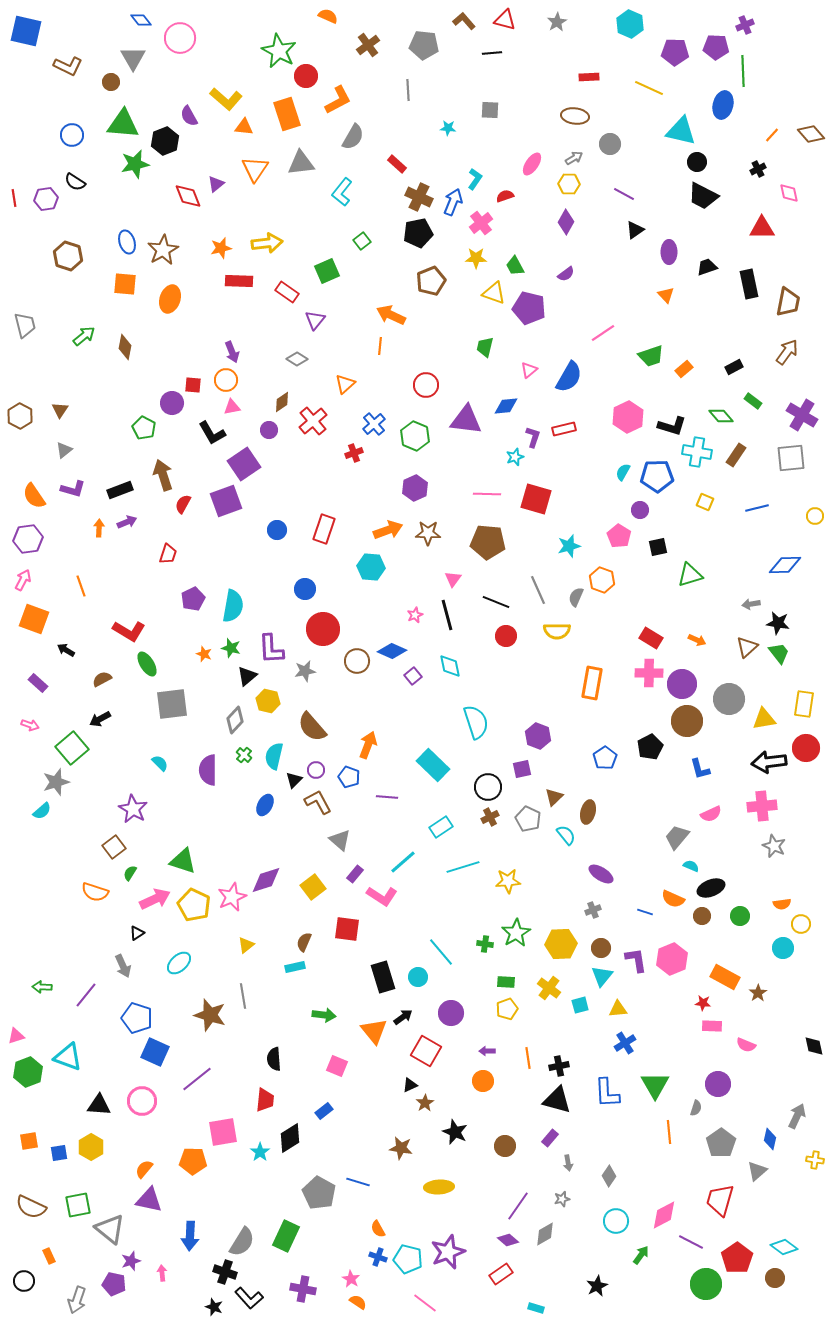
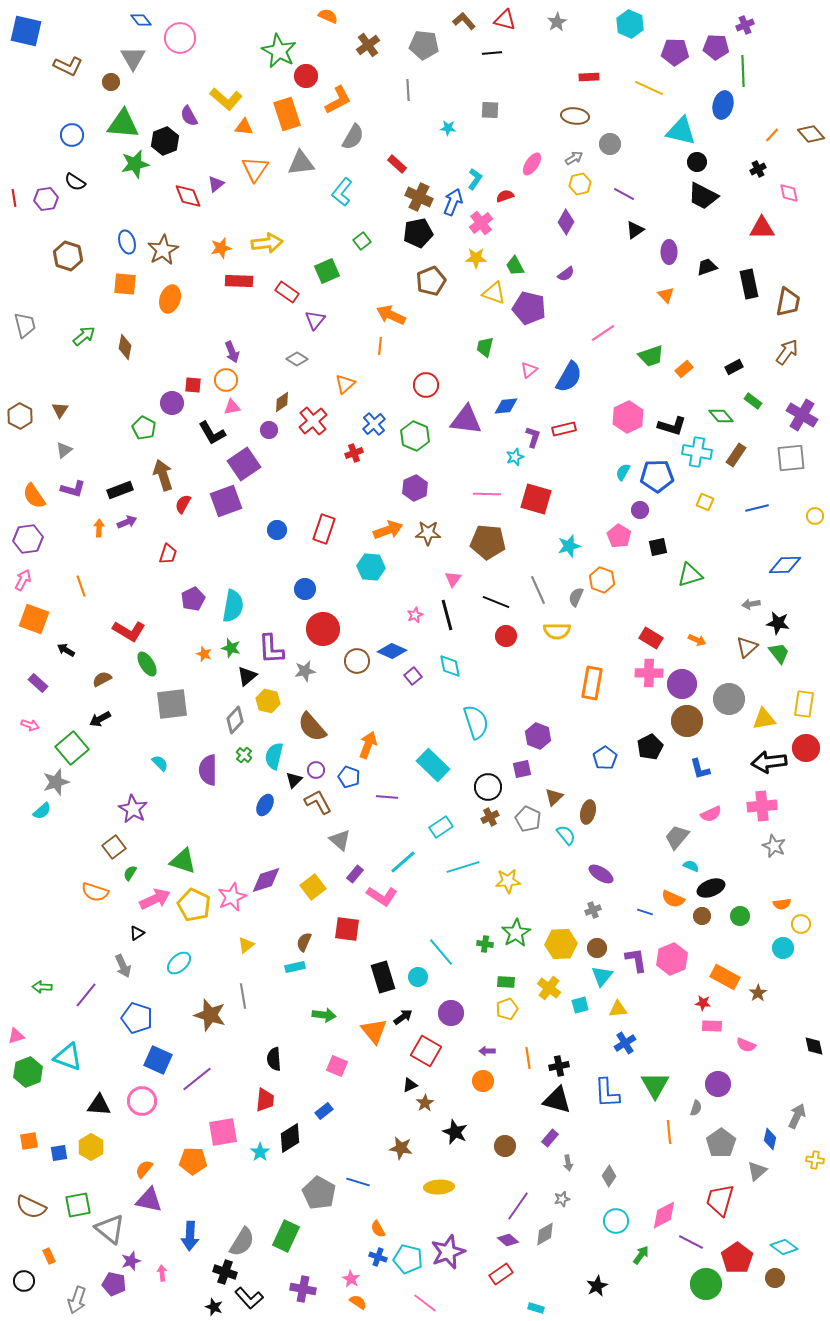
yellow hexagon at (569, 184): moved 11 px right; rotated 15 degrees counterclockwise
brown circle at (601, 948): moved 4 px left
blue square at (155, 1052): moved 3 px right, 8 px down
